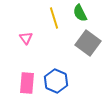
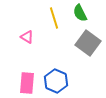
pink triangle: moved 1 px right, 1 px up; rotated 24 degrees counterclockwise
